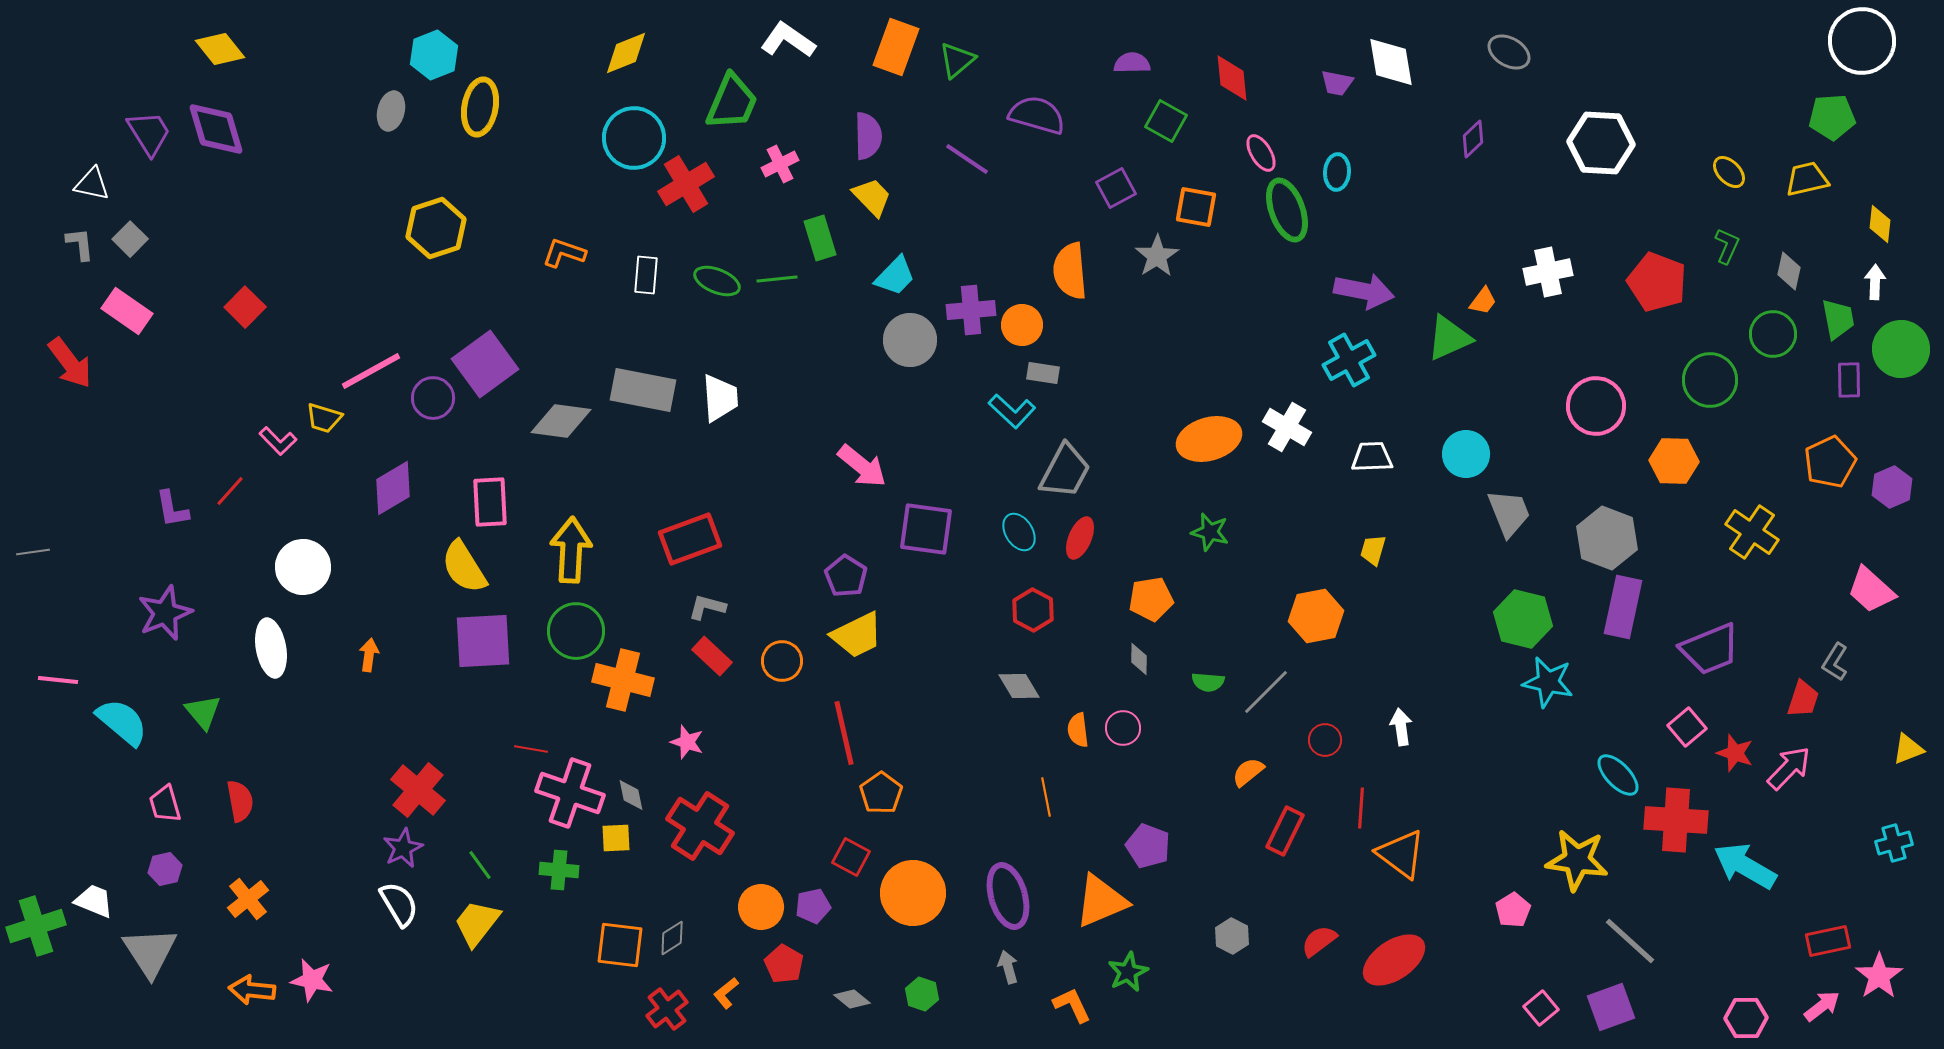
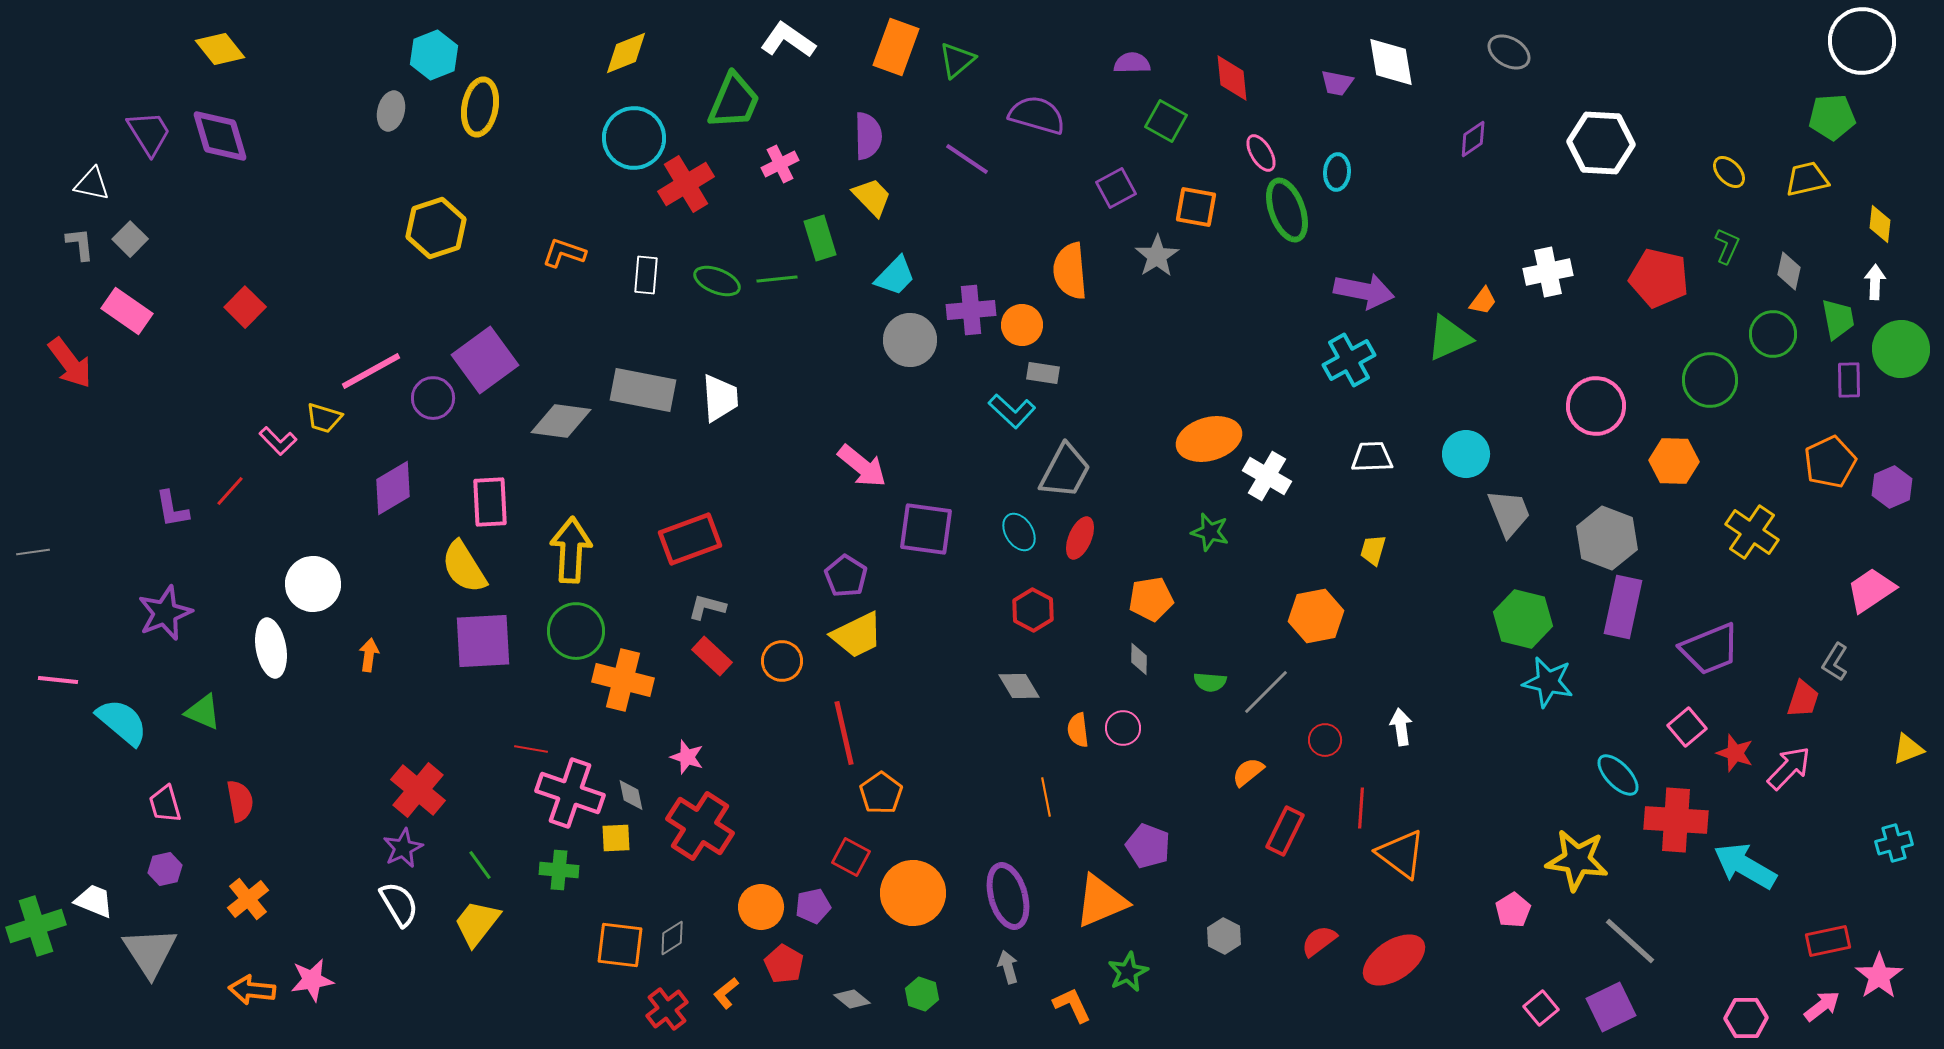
green trapezoid at (732, 102): moved 2 px right, 1 px up
purple diamond at (216, 129): moved 4 px right, 7 px down
purple diamond at (1473, 139): rotated 9 degrees clockwise
red pentagon at (1657, 282): moved 2 px right, 4 px up; rotated 8 degrees counterclockwise
purple square at (485, 364): moved 4 px up
white cross at (1287, 427): moved 20 px left, 49 px down
white circle at (303, 567): moved 10 px right, 17 px down
pink trapezoid at (1871, 590): rotated 104 degrees clockwise
green semicircle at (1208, 682): moved 2 px right
green triangle at (203, 712): rotated 27 degrees counterclockwise
pink star at (687, 742): moved 15 px down
gray hexagon at (1232, 936): moved 8 px left
pink star at (312, 980): rotated 21 degrees counterclockwise
purple square at (1611, 1007): rotated 6 degrees counterclockwise
